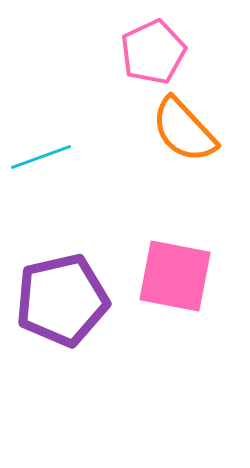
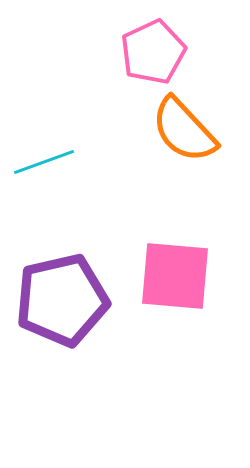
cyan line: moved 3 px right, 5 px down
pink square: rotated 6 degrees counterclockwise
